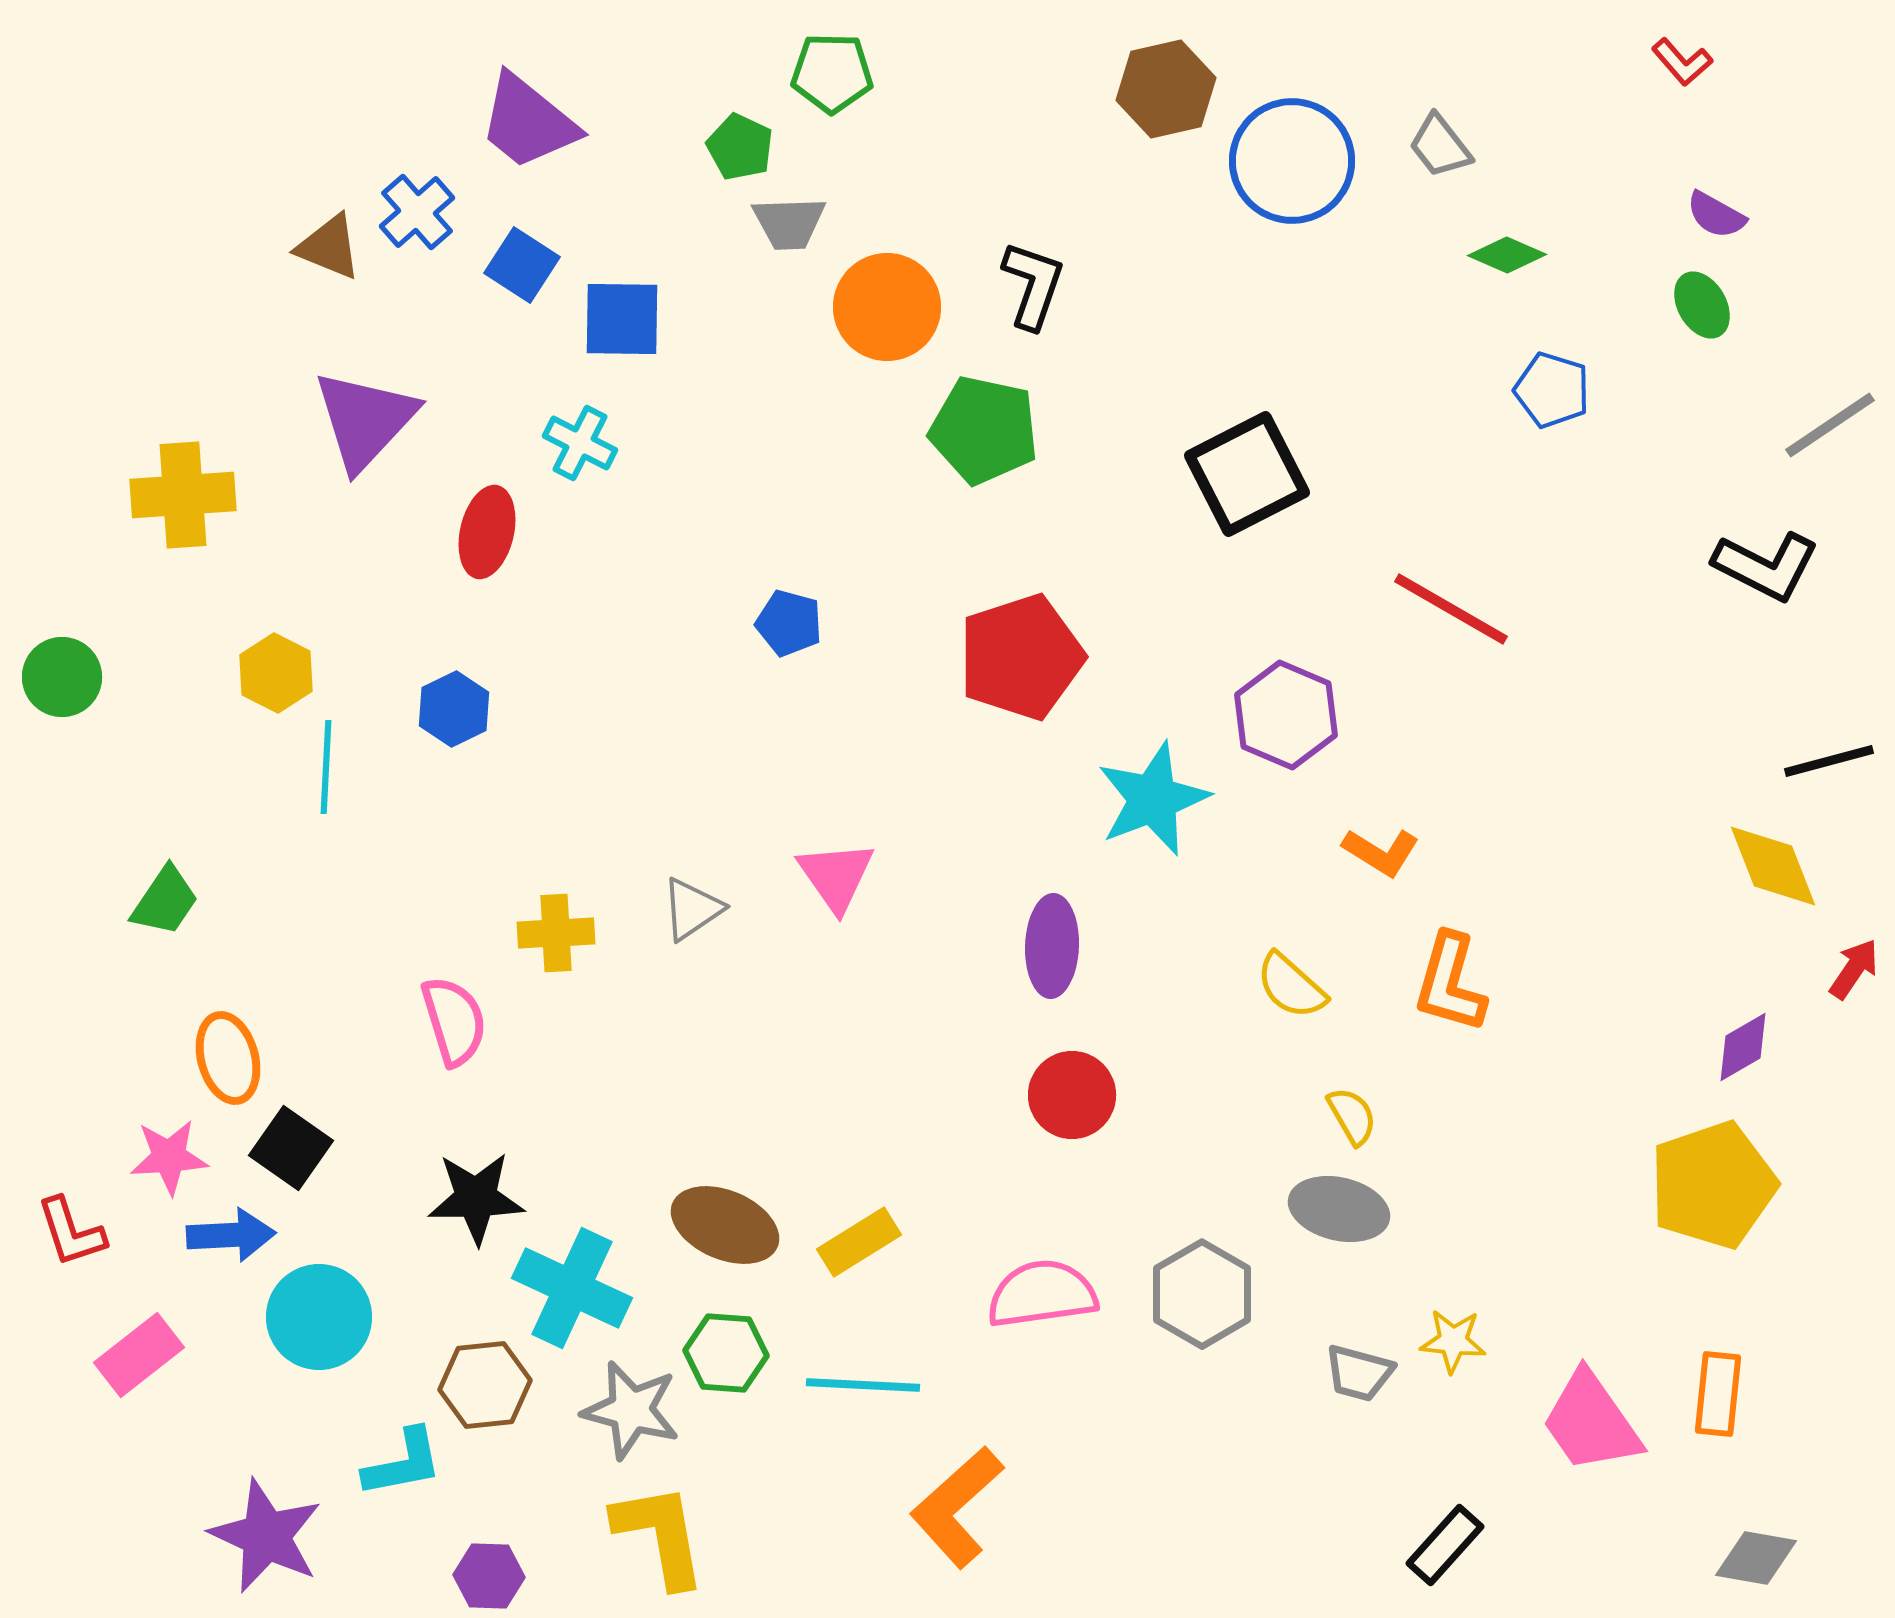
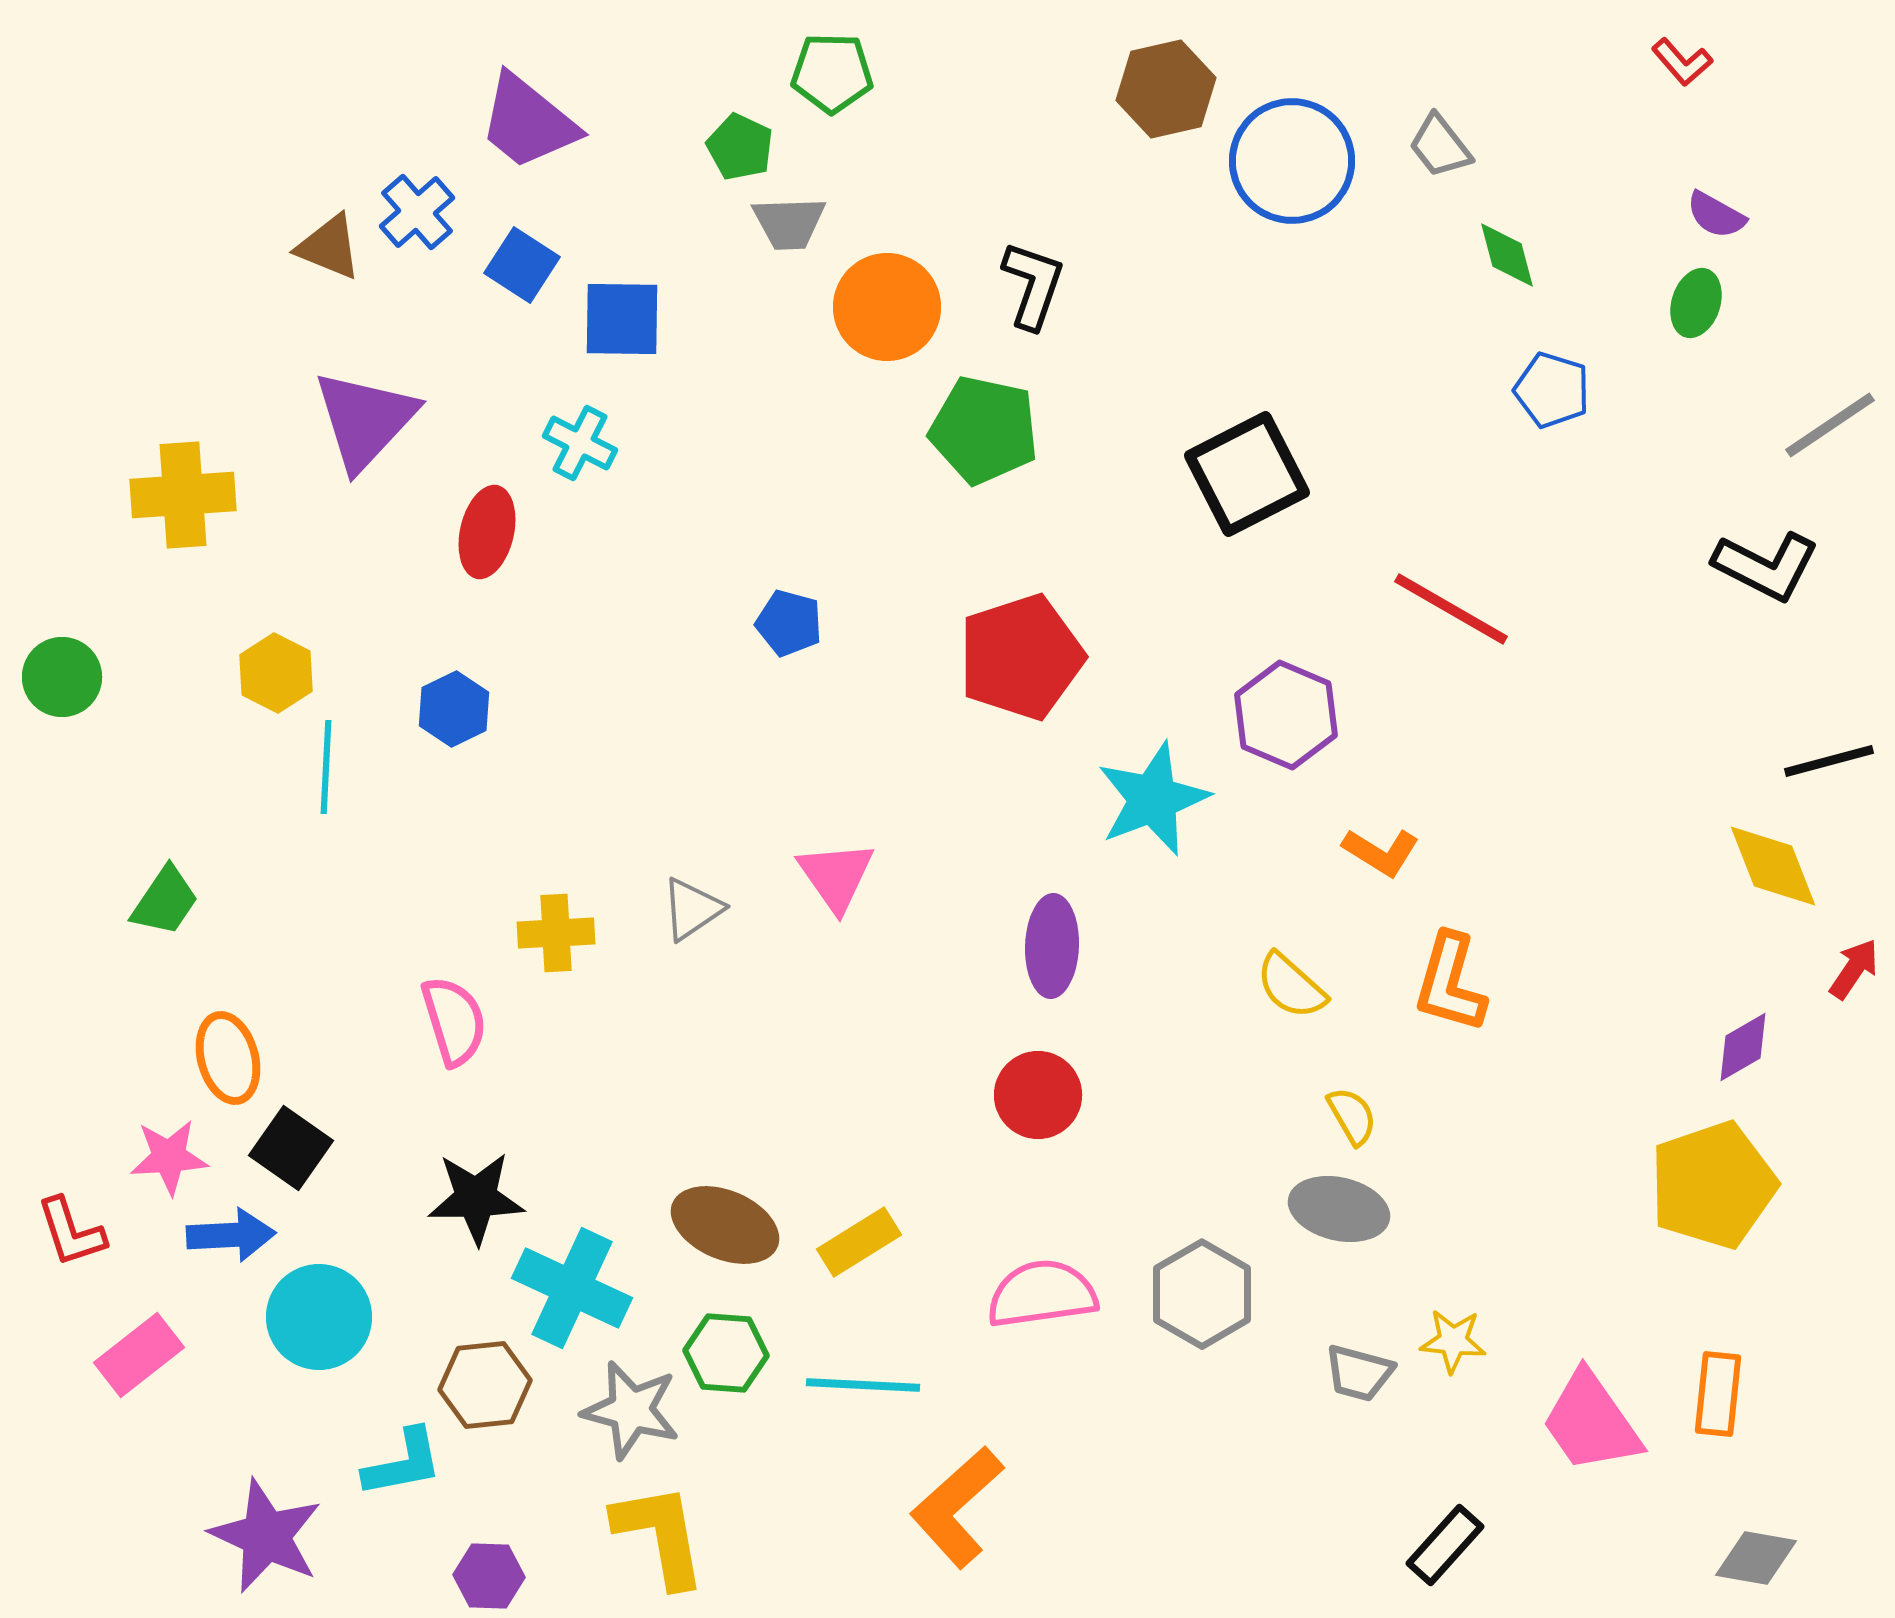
green diamond at (1507, 255): rotated 52 degrees clockwise
green ellipse at (1702, 305): moved 6 px left, 2 px up; rotated 48 degrees clockwise
red circle at (1072, 1095): moved 34 px left
